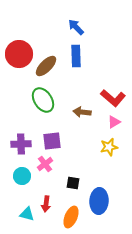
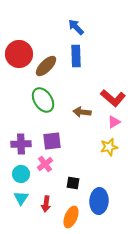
cyan circle: moved 1 px left, 2 px up
cyan triangle: moved 6 px left, 16 px up; rotated 49 degrees clockwise
